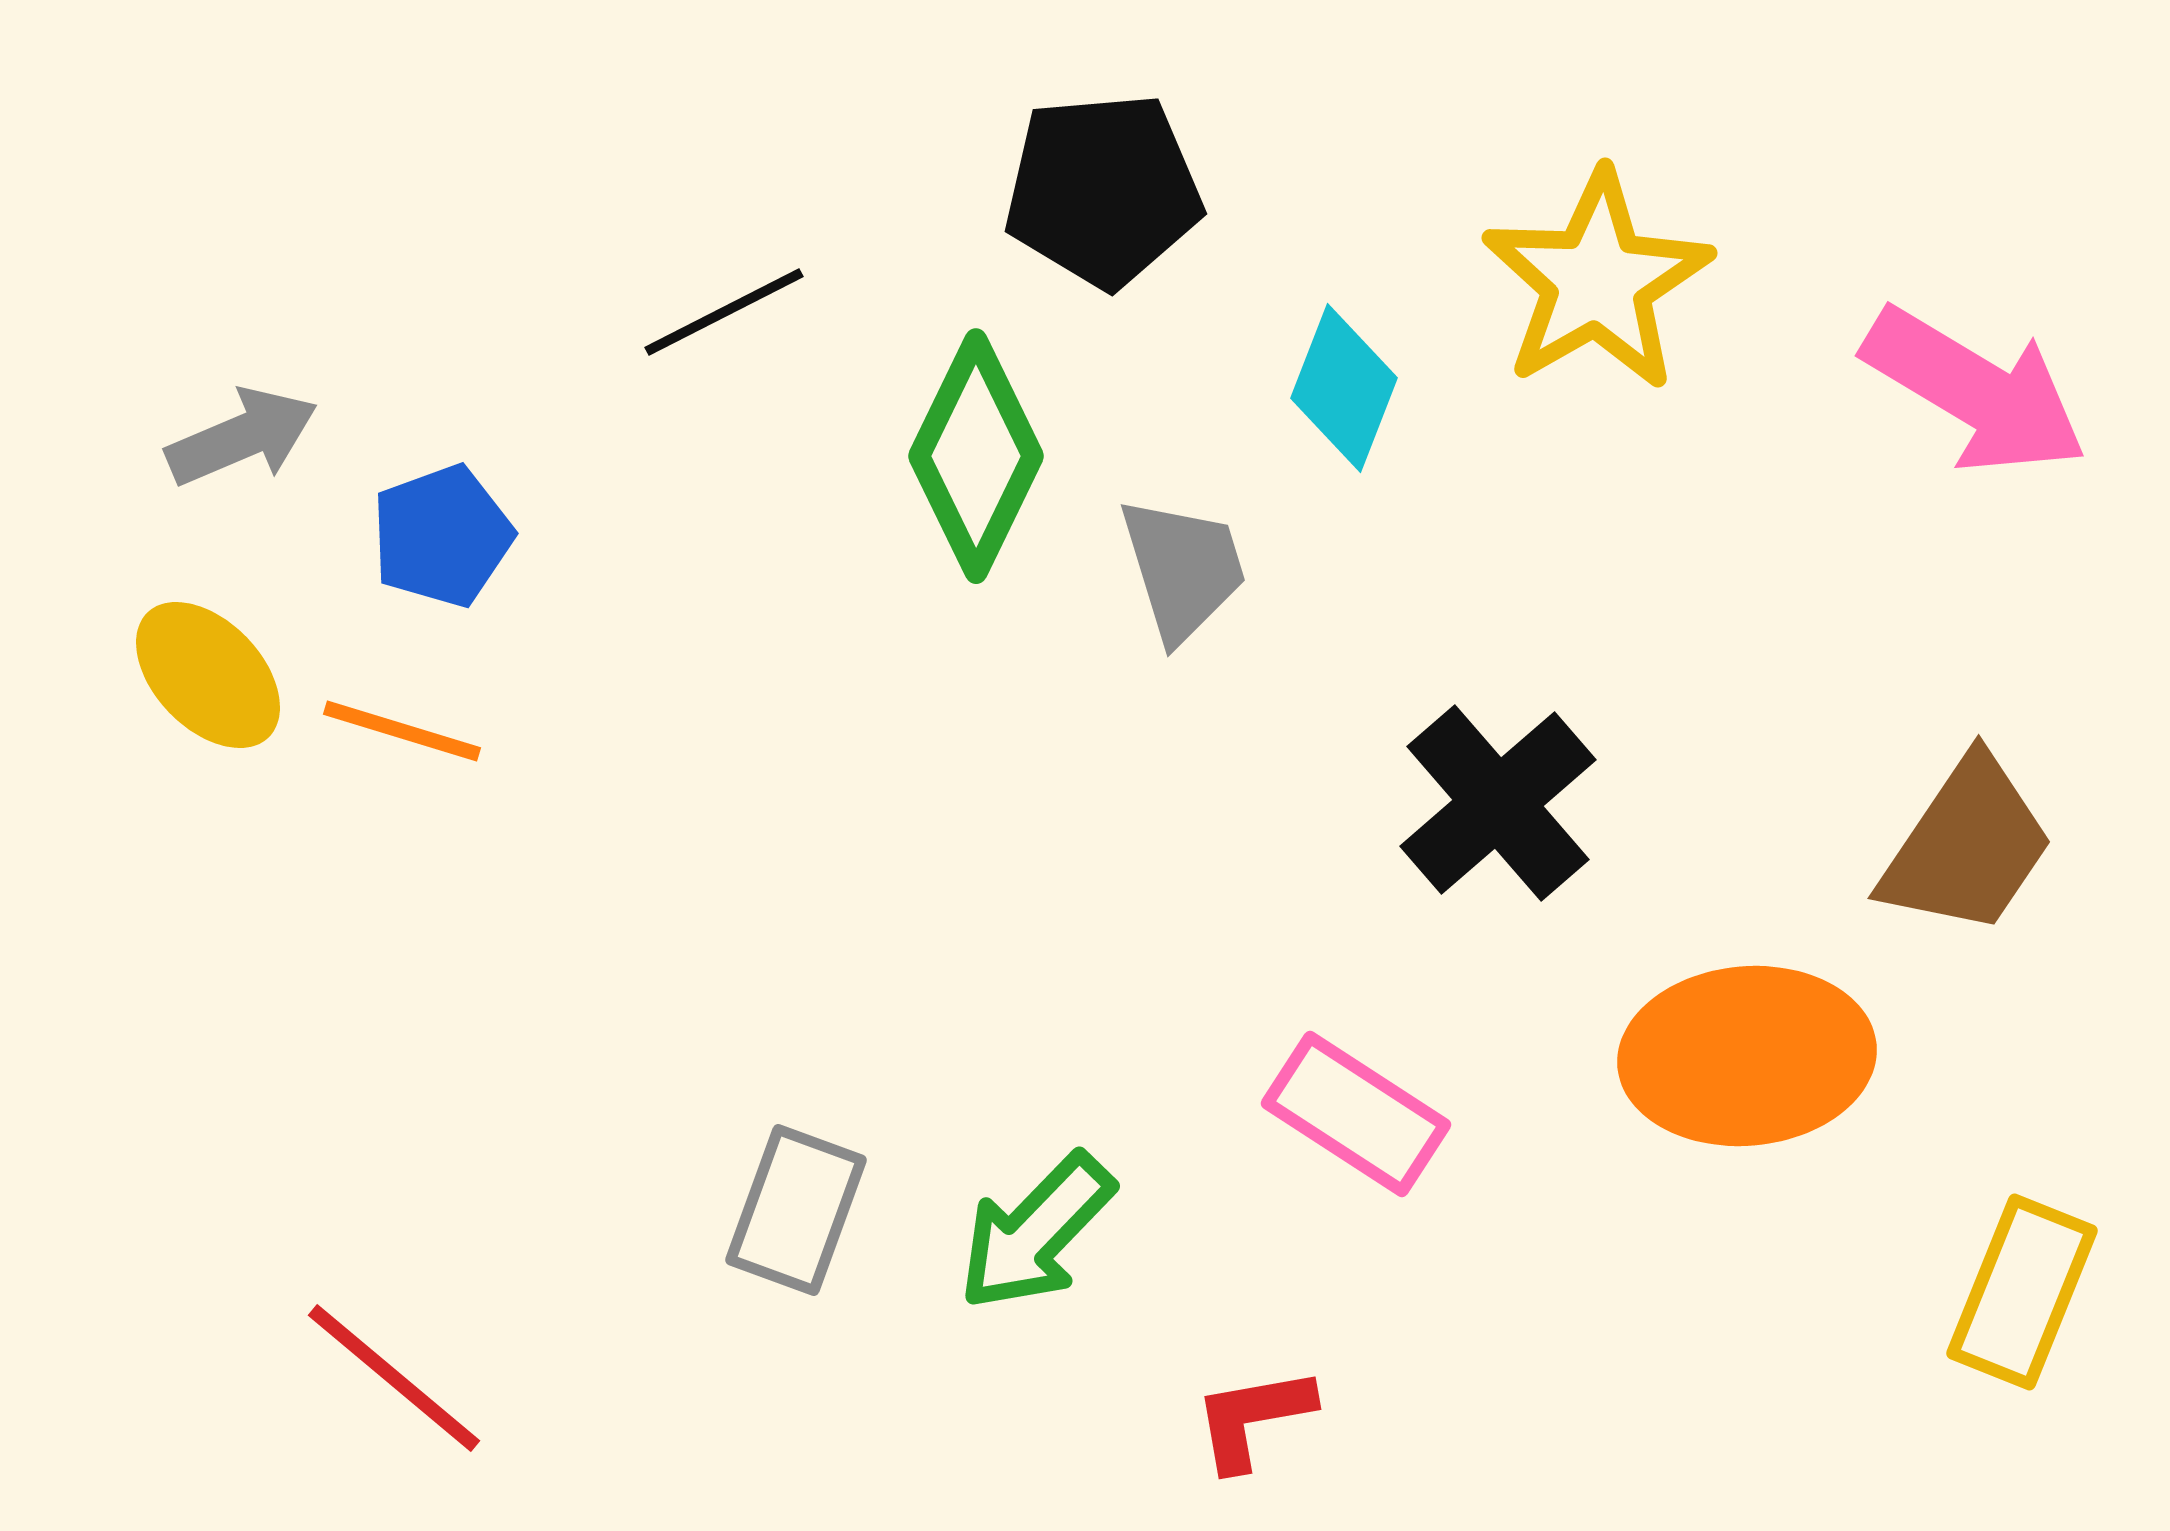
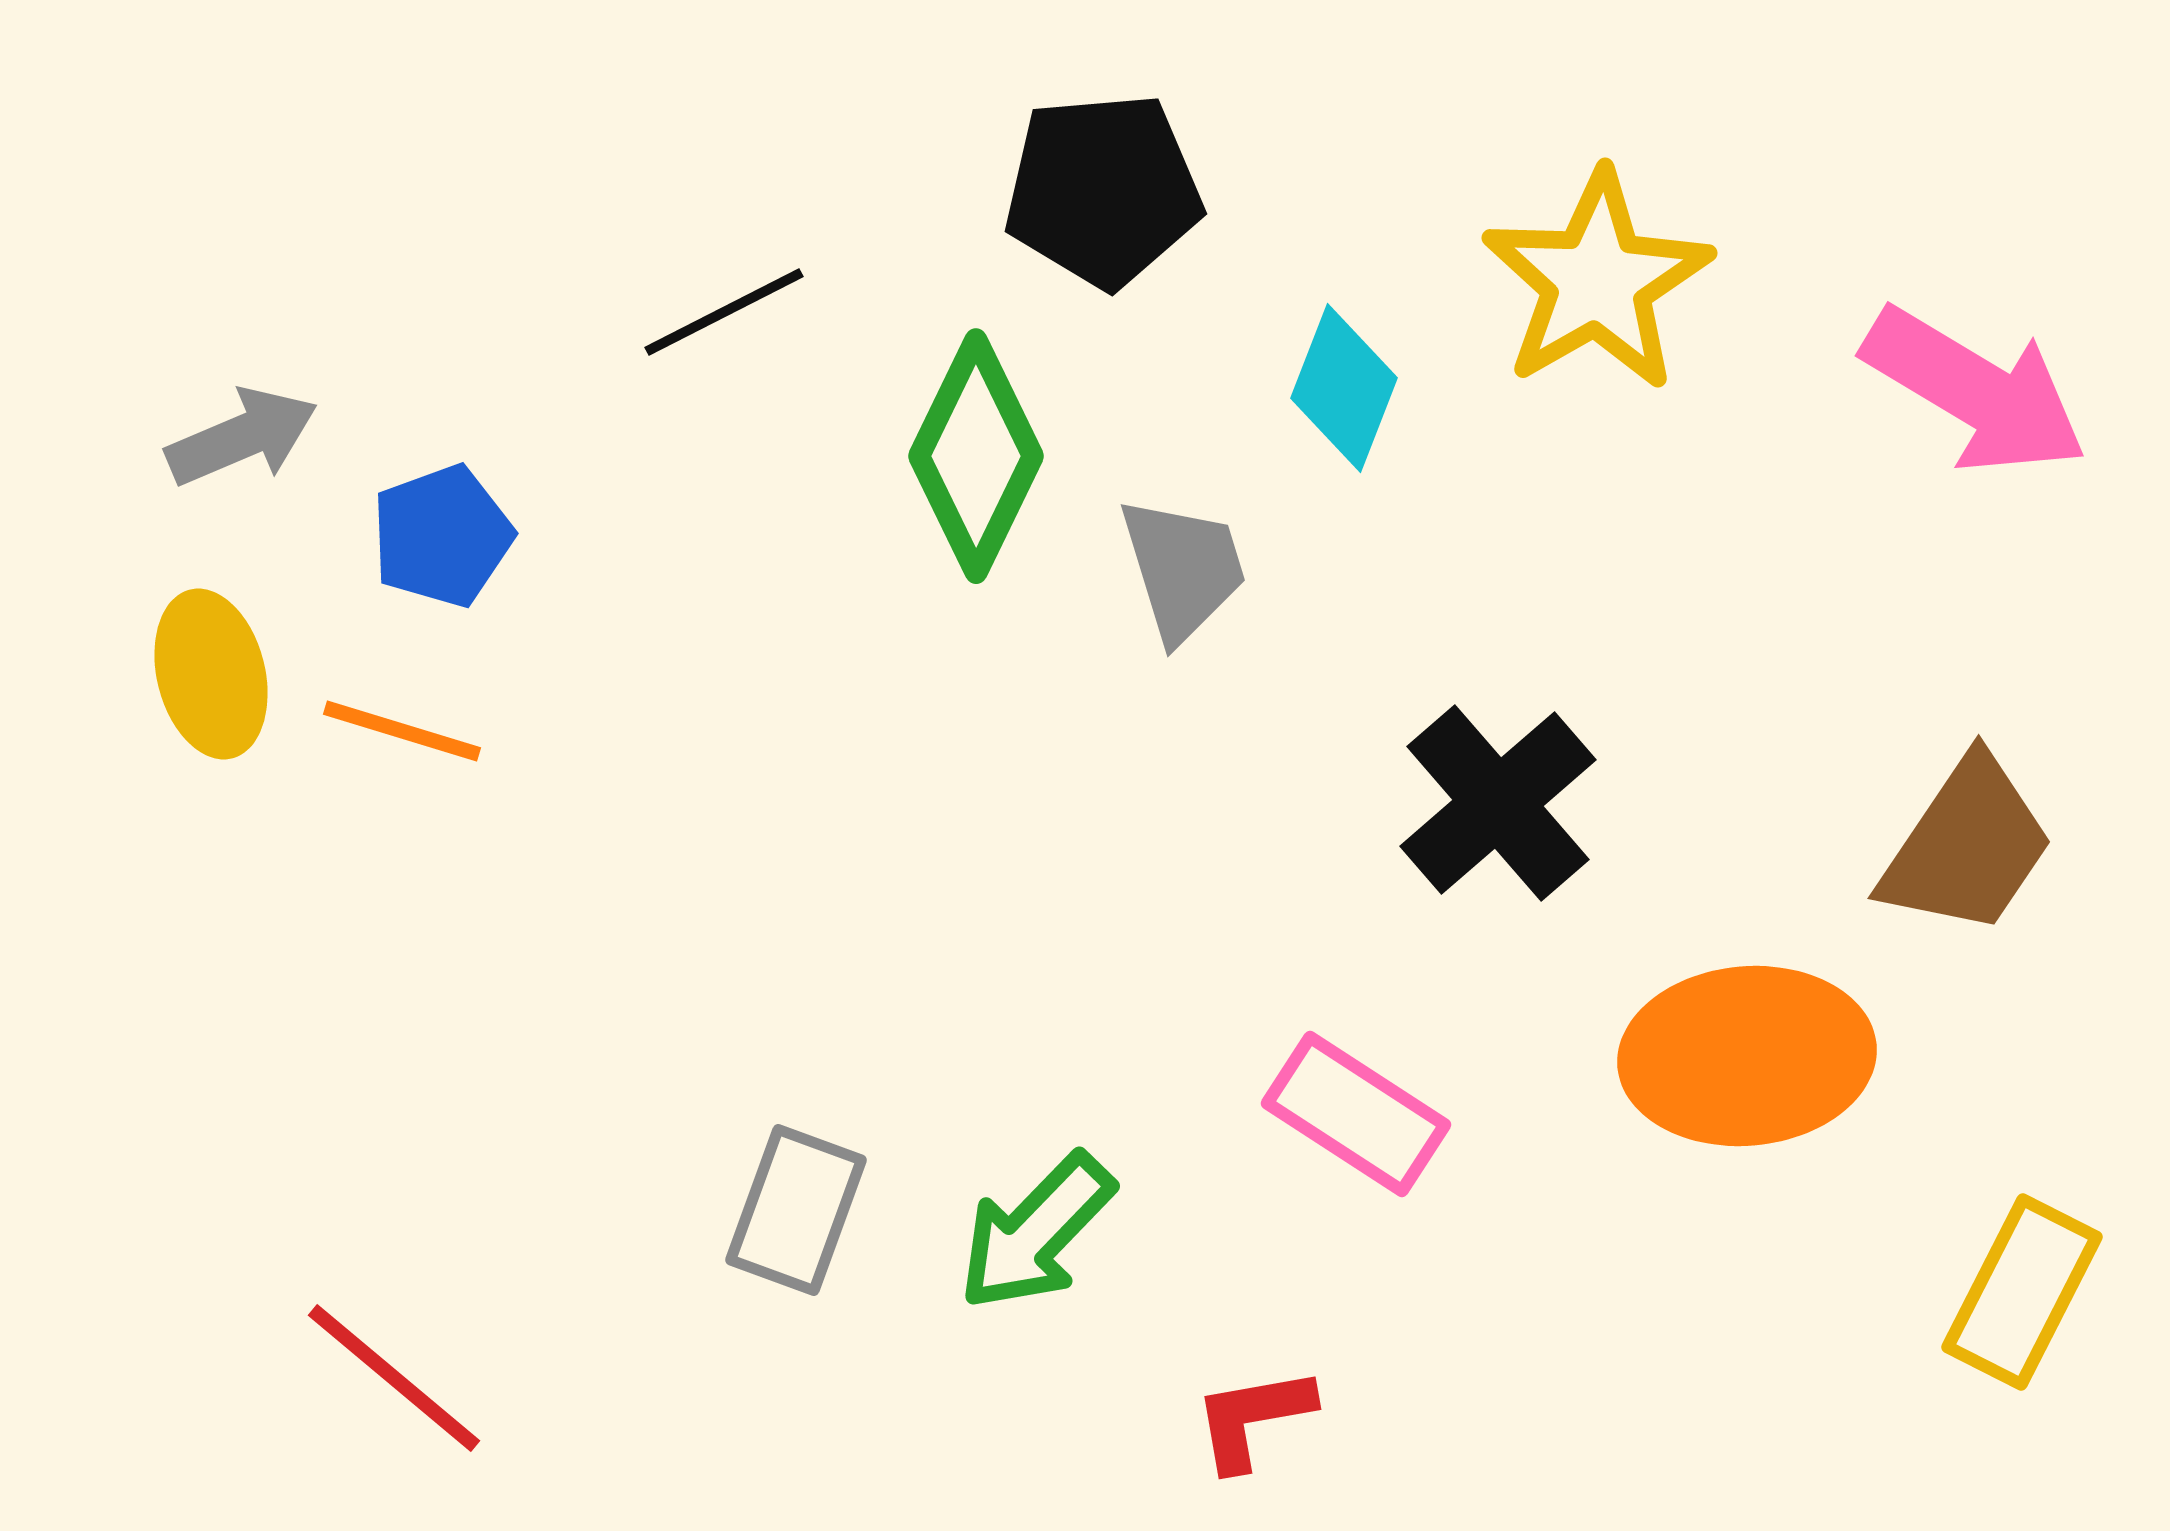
yellow ellipse: moved 3 px right, 1 px up; rotated 30 degrees clockwise
yellow rectangle: rotated 5 degrees clockwise
